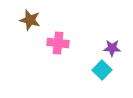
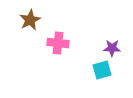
brown star: rotated 30 degrees clockwise
cyan square: rotated 30 degrees clockwise
